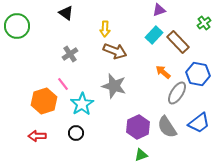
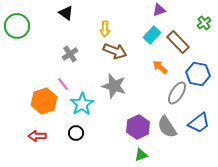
cyan rectangle: moved 2 px left
orange arrow: moved 3 px left, 5 px up
